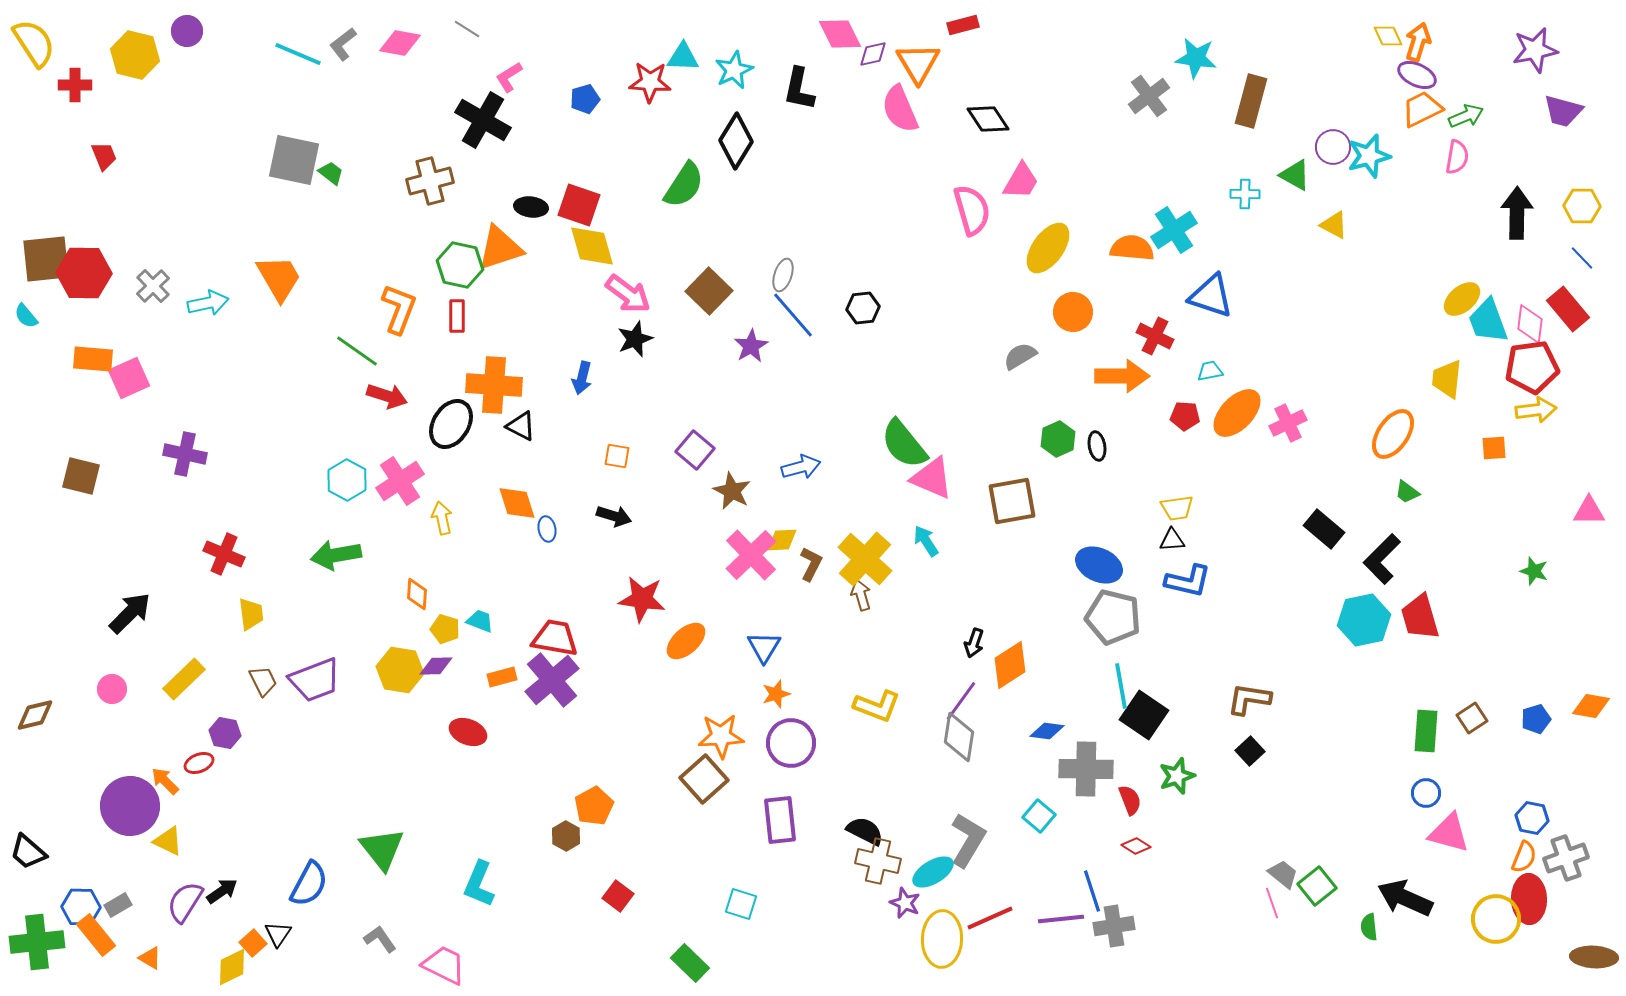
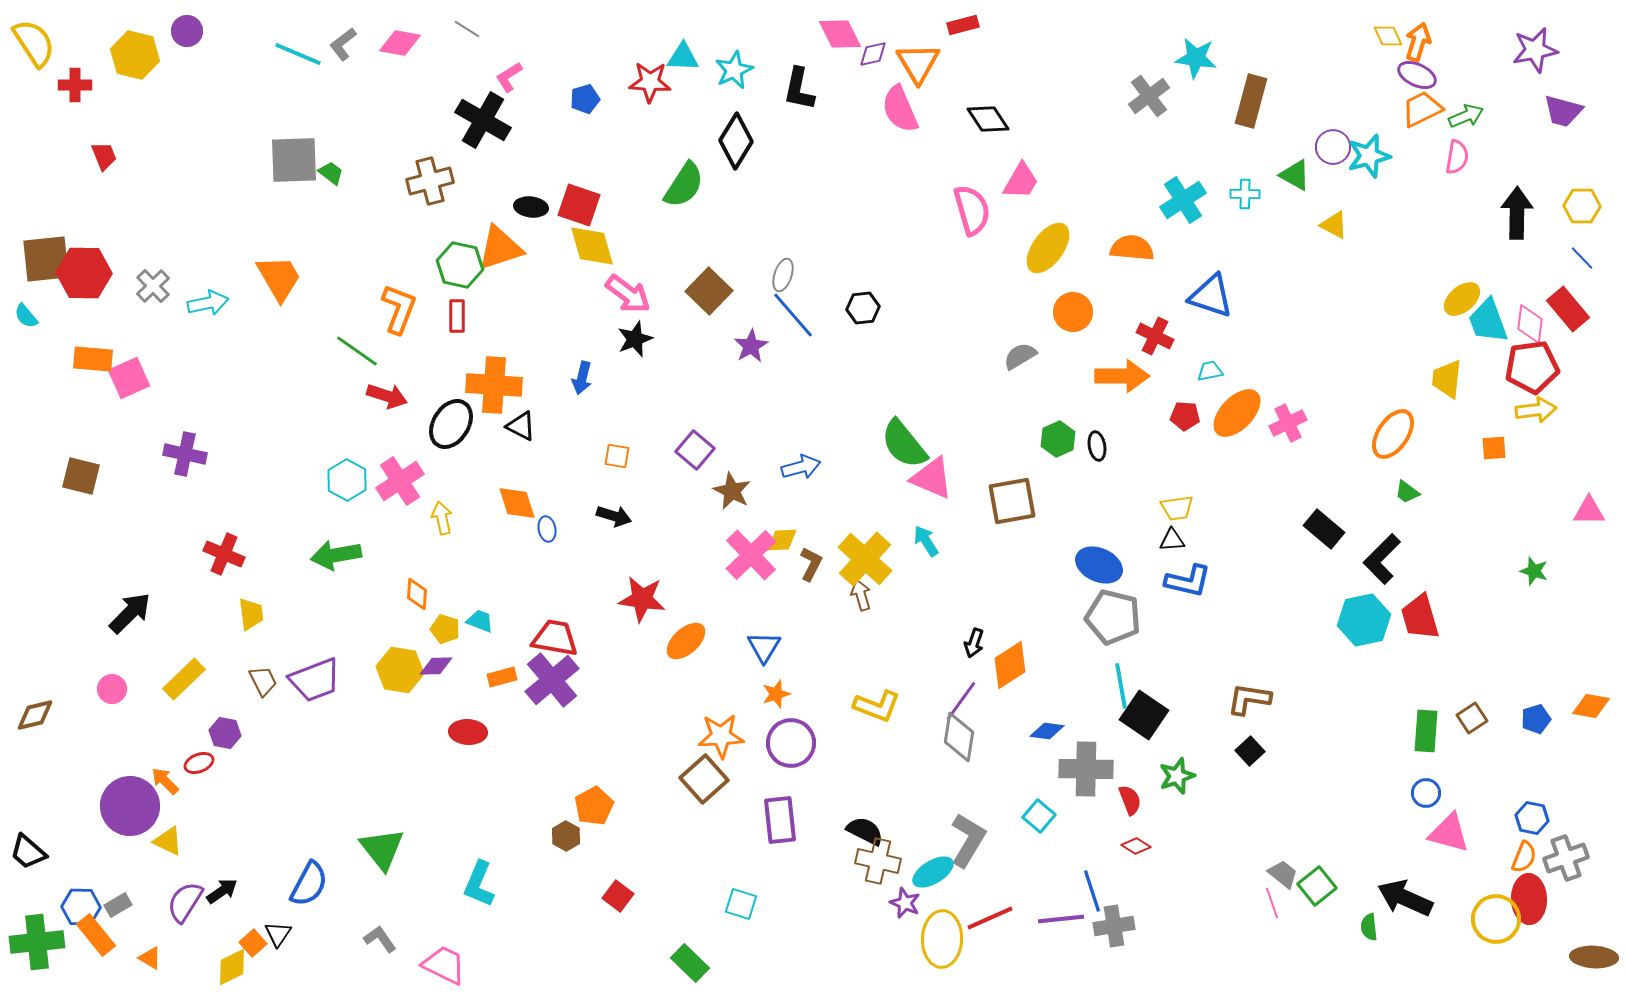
gray square at (294, 160): rotated 14 degrees counterclockwise
cyan cross at (1174, 230): moved 9 px right, 30 px up
red ellipse at (468, 732): rotated 18 degrees counterclockwise
